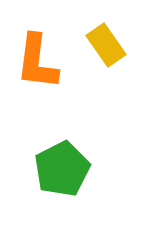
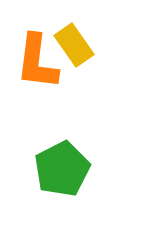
yellow rectangle: moved 32 px left
